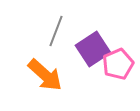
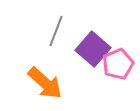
purple square: rotated 16 degrees counterclockwise
orange arrow: moved 8 px down
